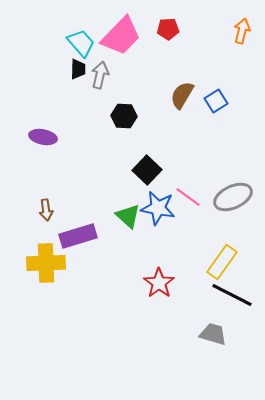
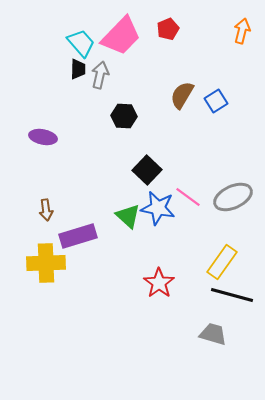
red pentagon: rotated 20 degrees counterclockwise
black line: rotated 12 degrees counterclockwise
